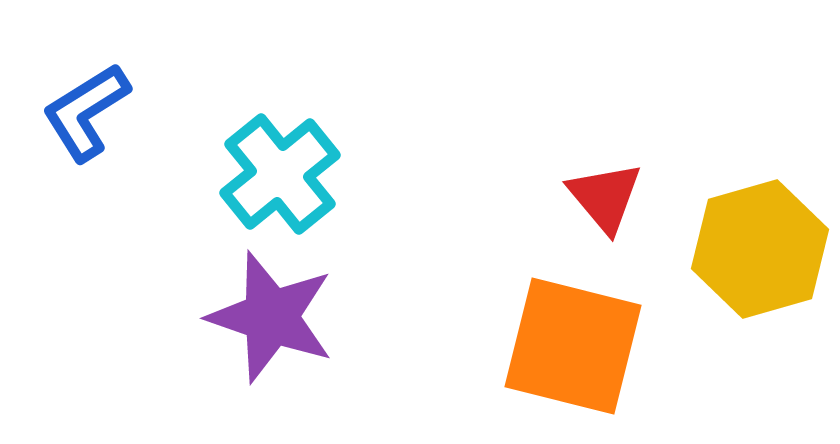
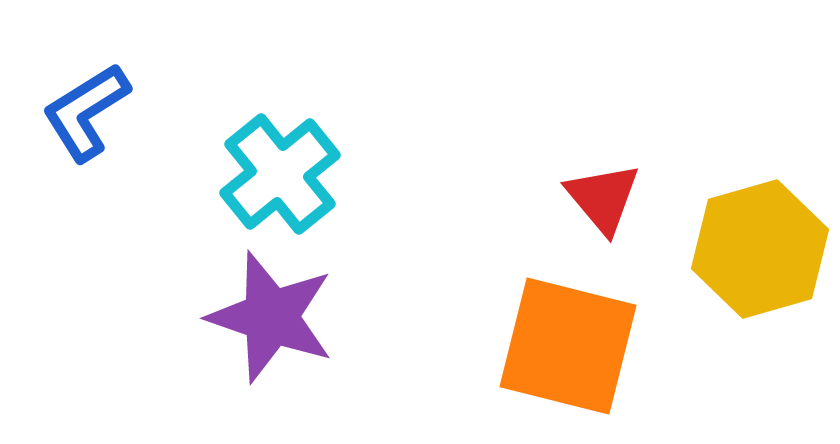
red triangle: moved 2 px left, 1 px down
orange square: moved 5 px left
